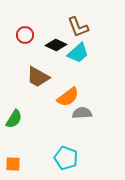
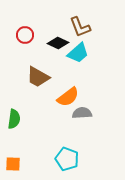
brown L-shape: moved 2 px right
black diamond: moved 2 px right, 2 px up
green semicircle: rotated 24 degrees counterclockwise
cyan pentagon: moved 1 px right, 1 px down
